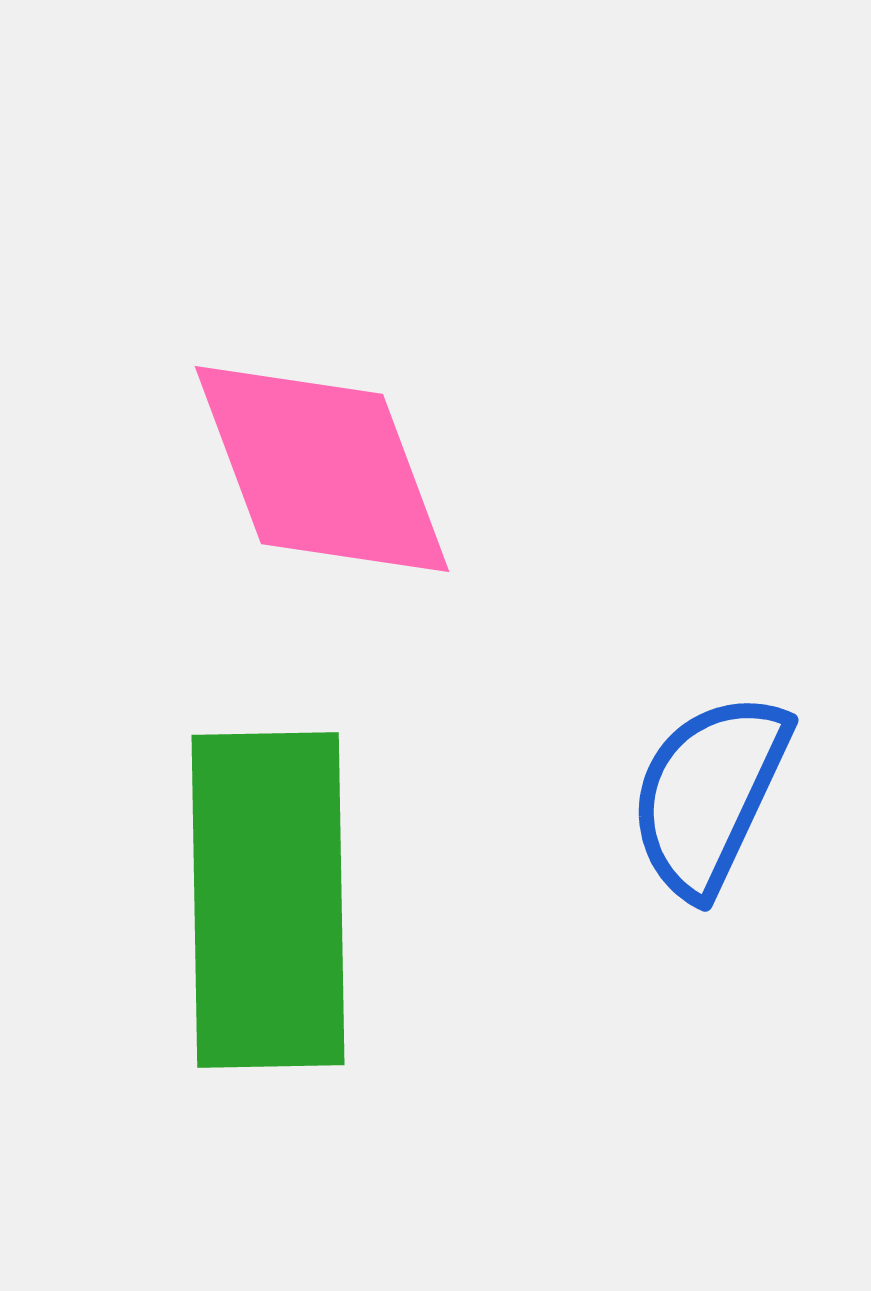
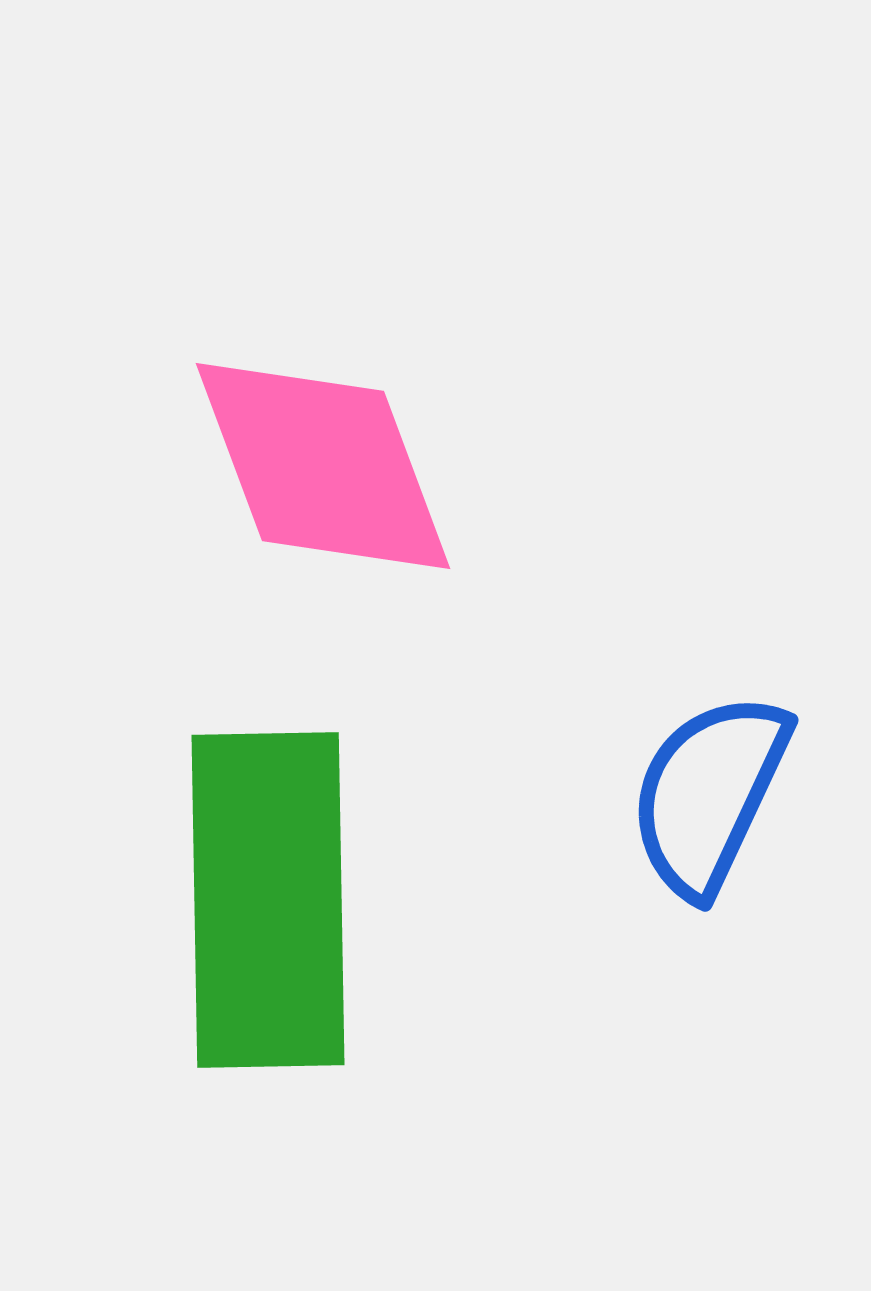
pink diamond: moved 1 px right, 3 px up
